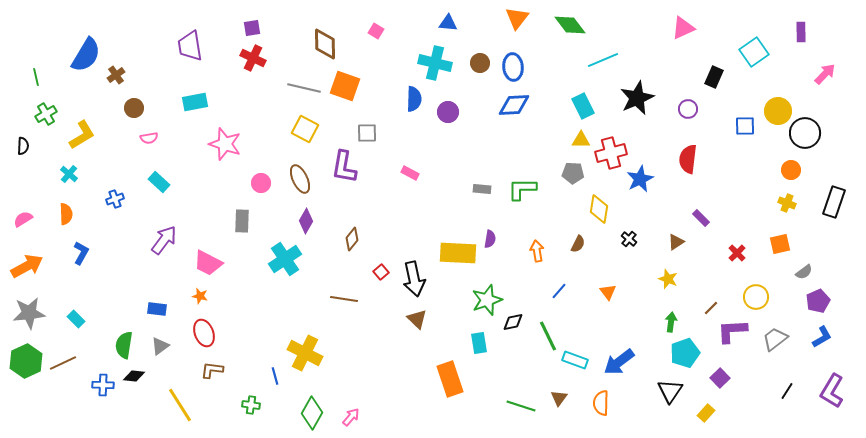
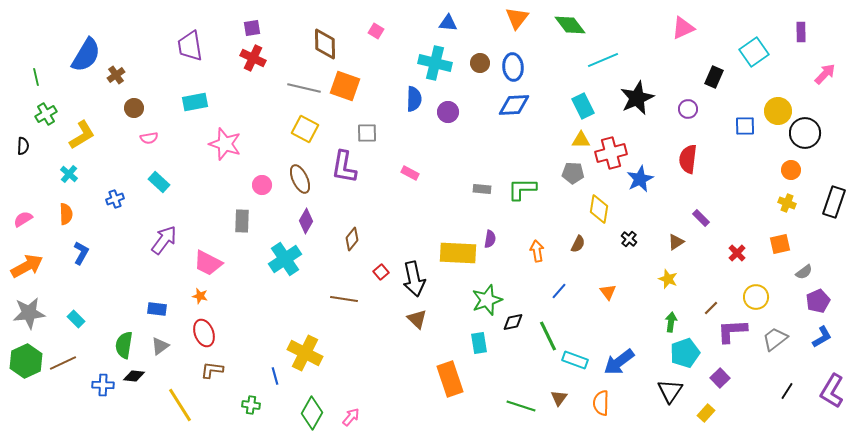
pink circle at (261, 183): moved 1 px right, 2 px down
